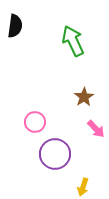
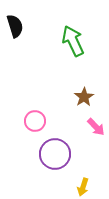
black semicircle: rotated 25 degrees counterclockwise
pink circle: moved 1 px up
pink arrow: moved 2 px up
